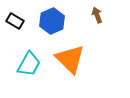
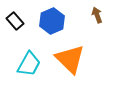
black rectangle: rotated 18 degrees clockwise
